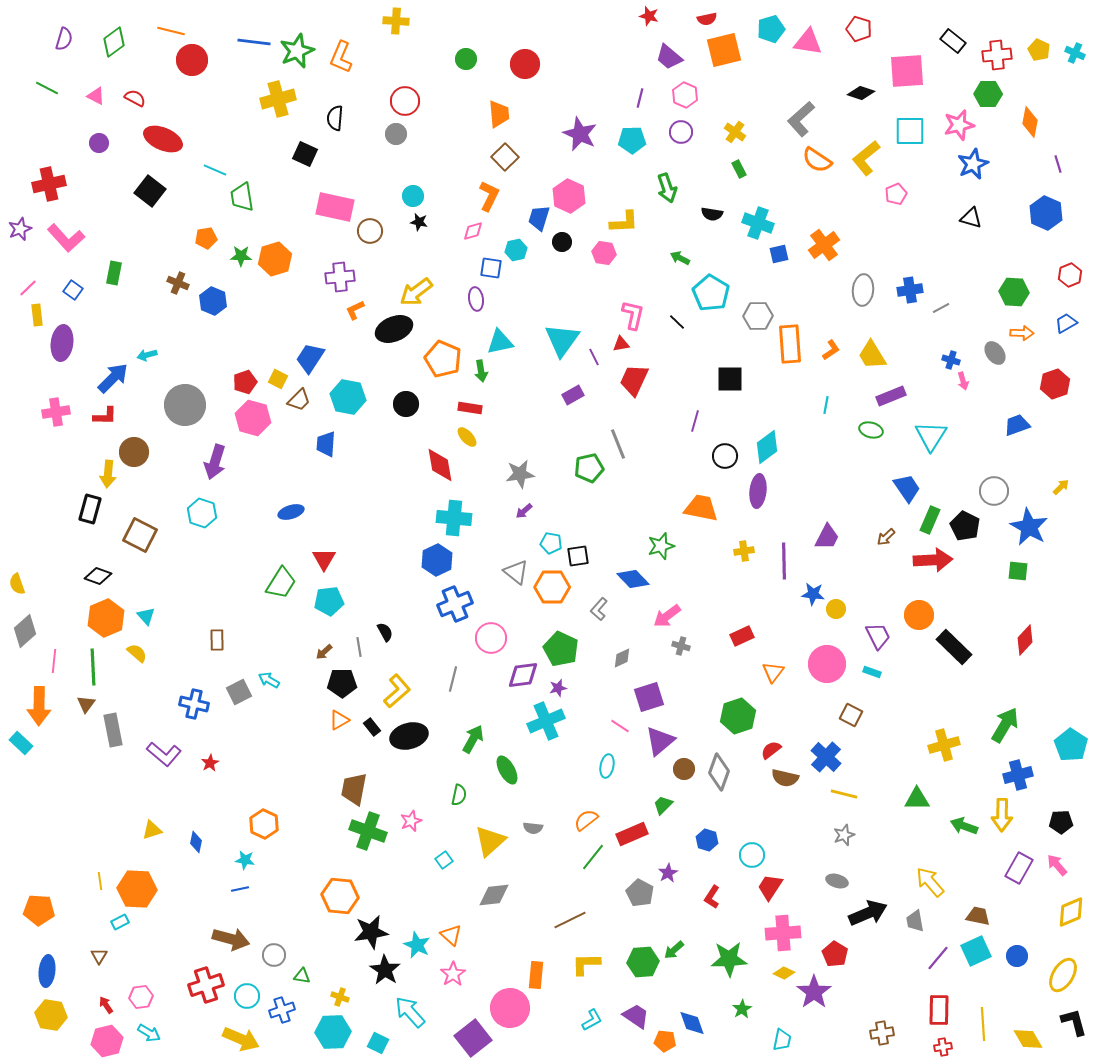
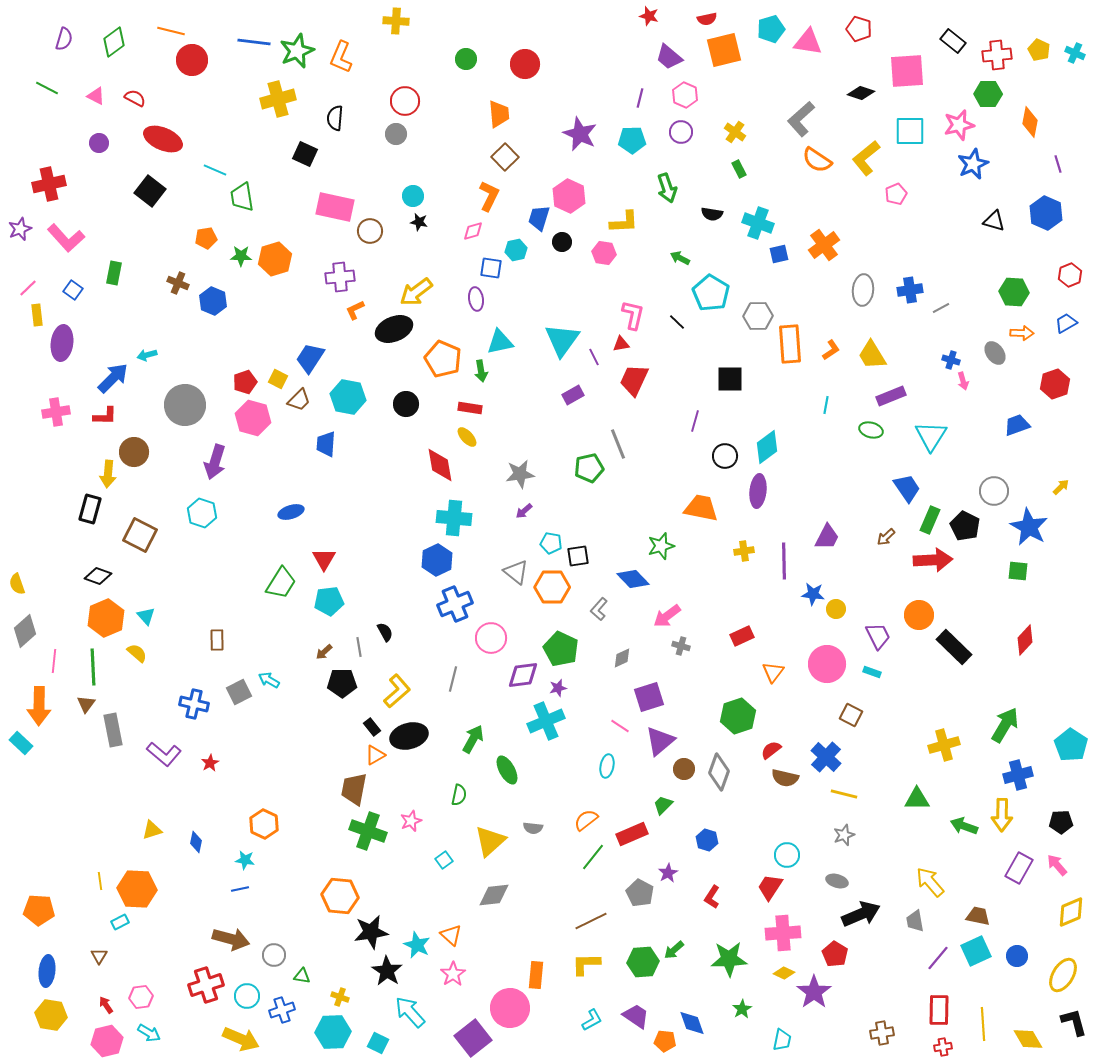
black triangle at (971, 218): moved 23 px right, 3 px down
orange triangle at (339, 720): moved 36 px right, 35 px down
cyan circle at (752, 855): moved 35 px right
black arrow at (868, 913): moved 7 px left, 1 px down
brown line at (570, 920): moved 21 px right, 1 px down
black star at (385, 970): moved 2 px right, 1 px down
